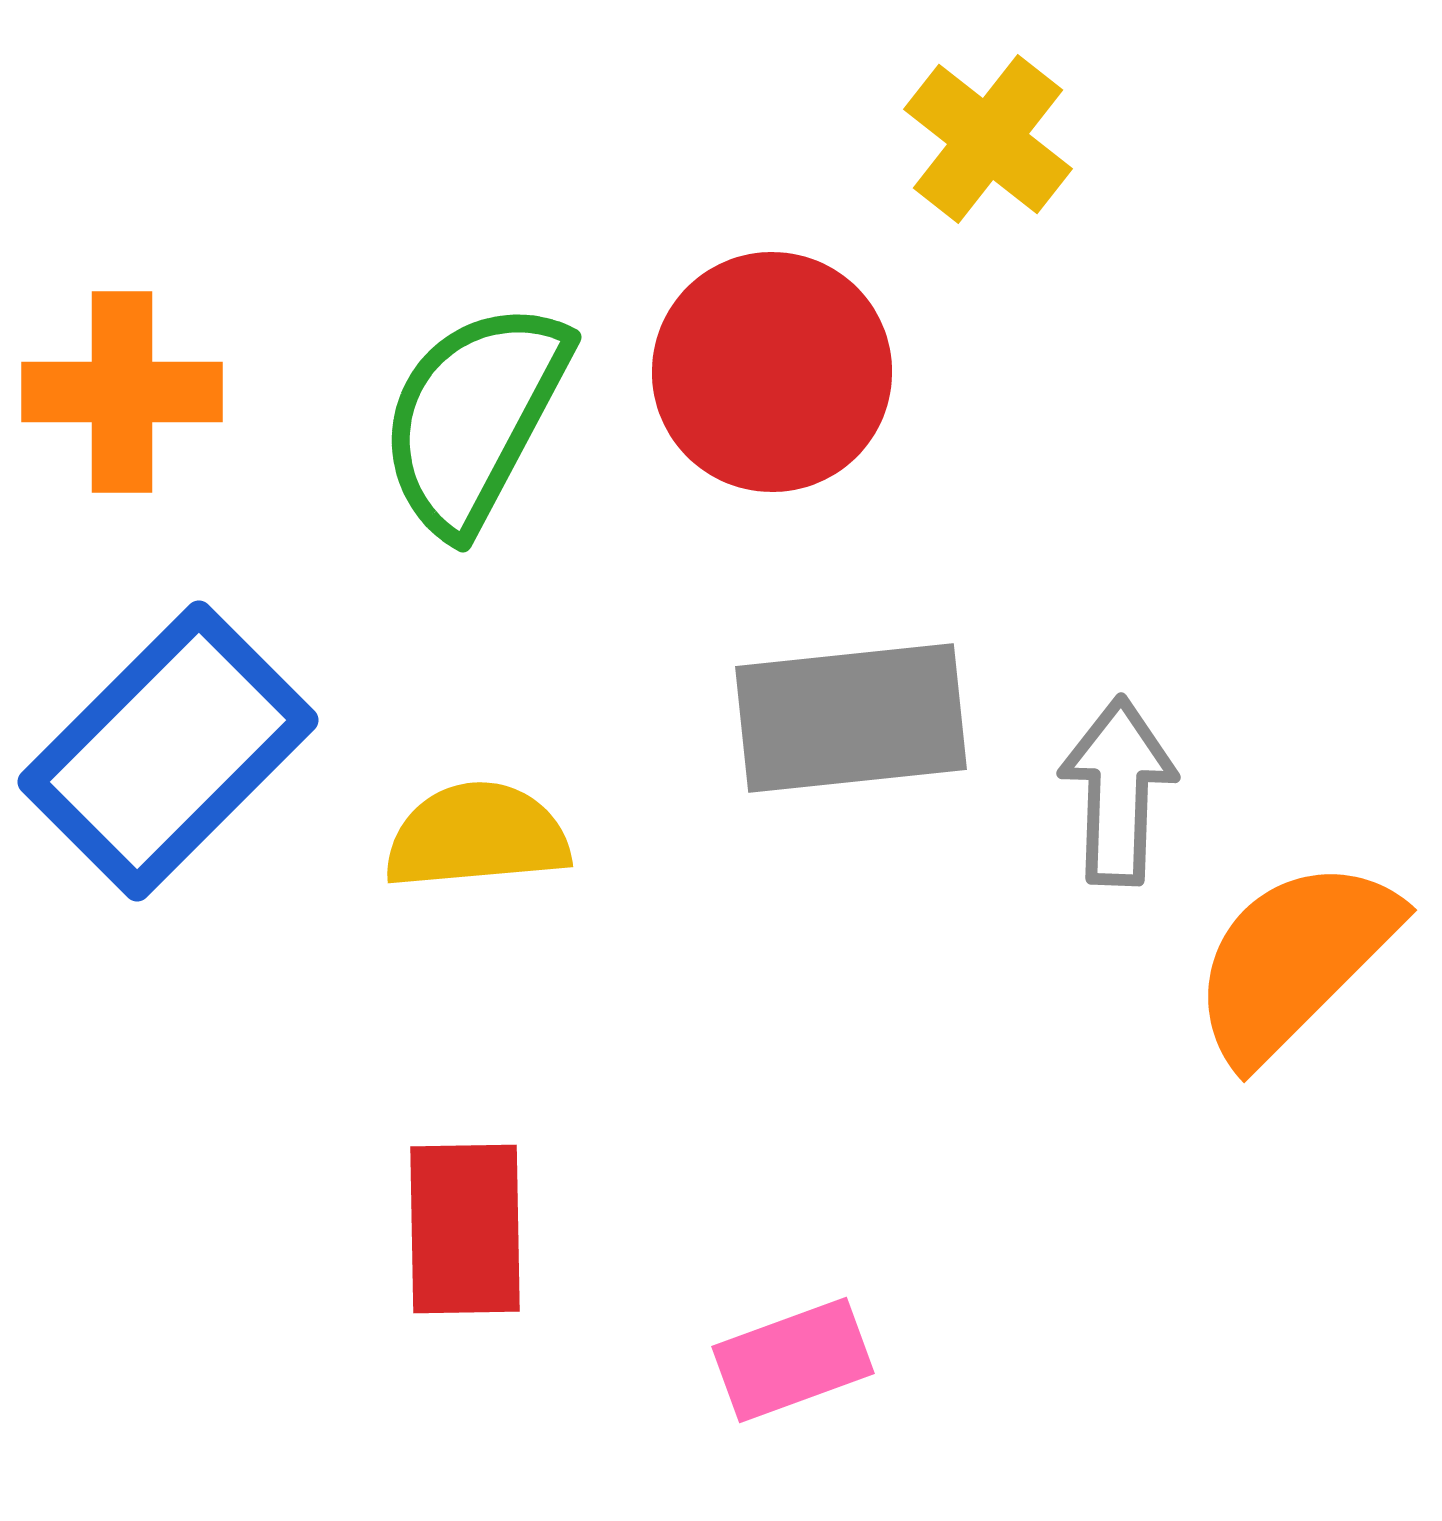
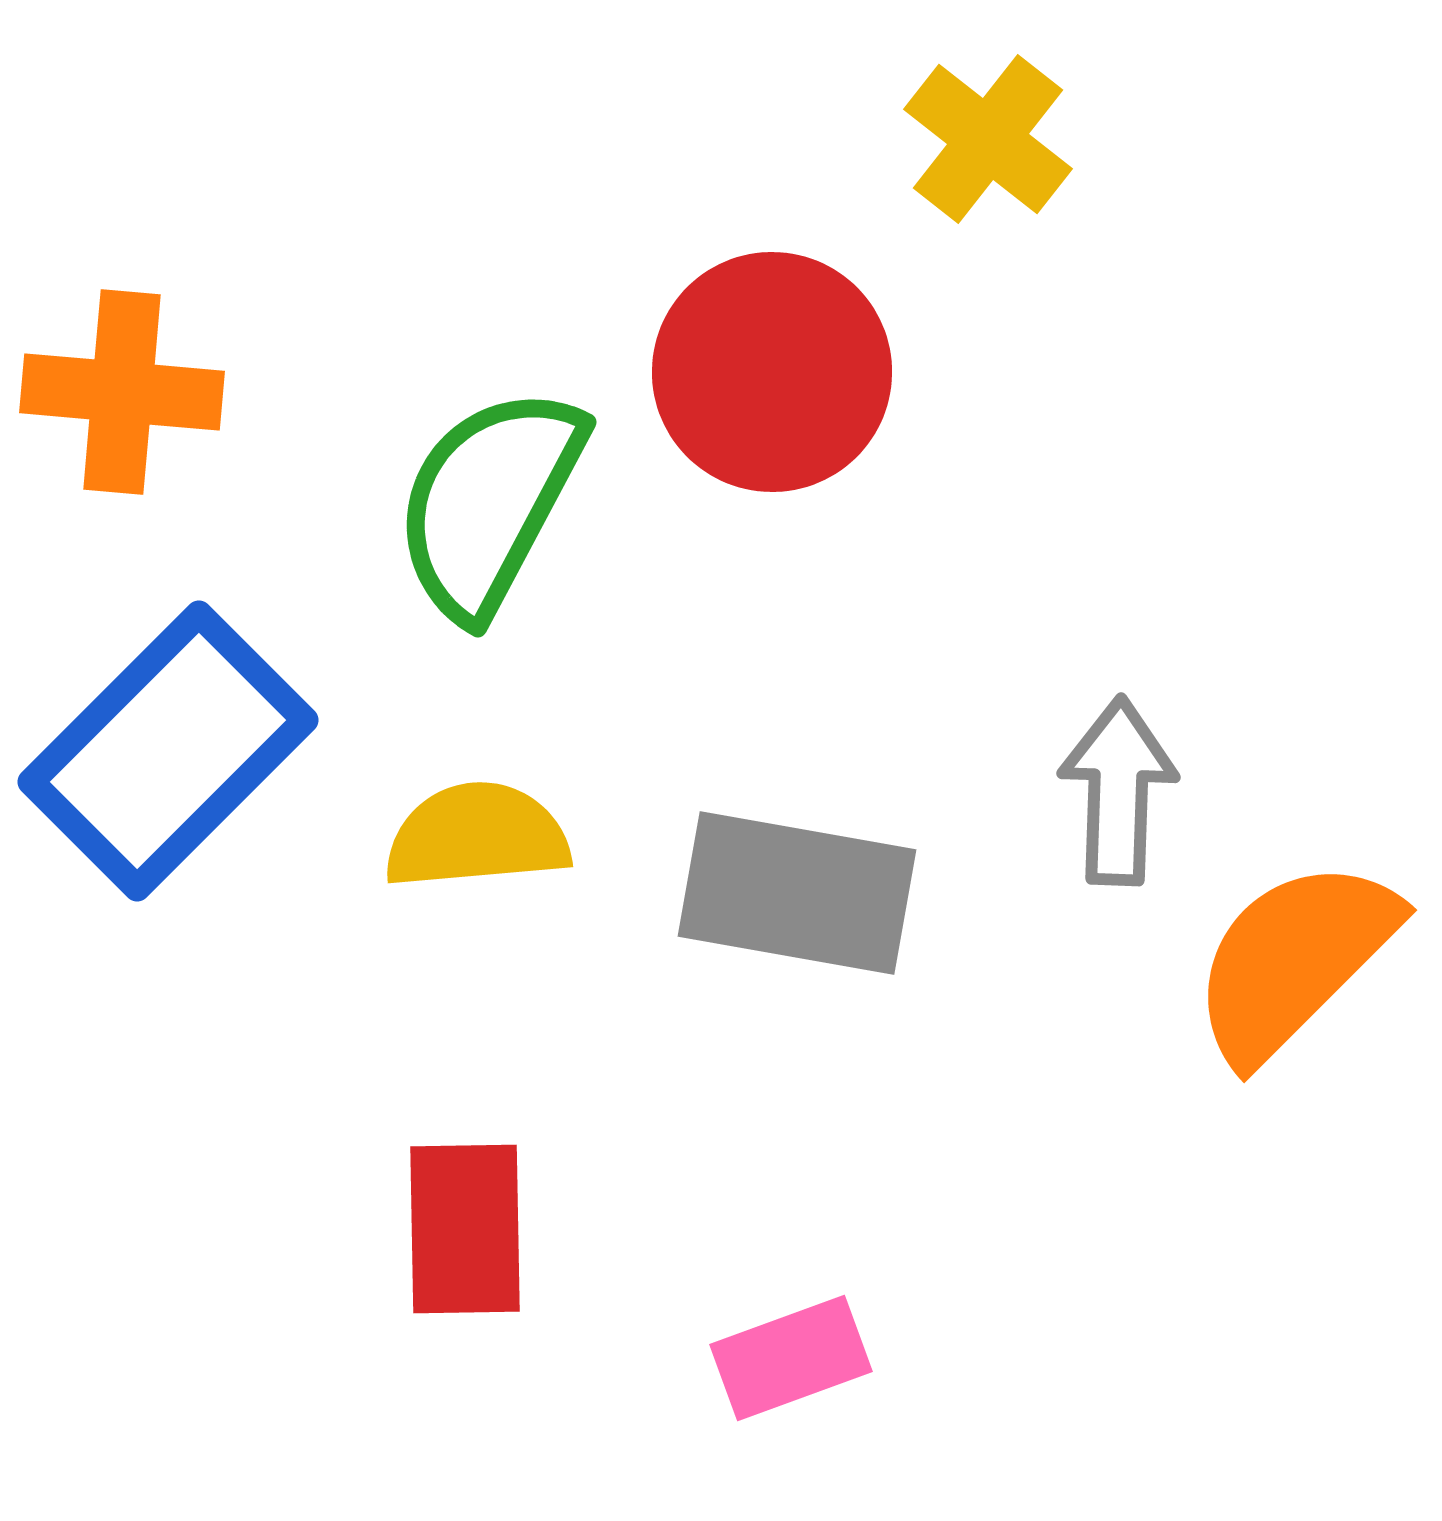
orange cross: rotated 5 degrees clockwise
green semicircle: moved 15 px right, 85 px down
gray rectangle: moved 54 px left, 175 px down; rotated 16 degrees clockwise
pink rectangle: moved 2 px left, 2 px up
